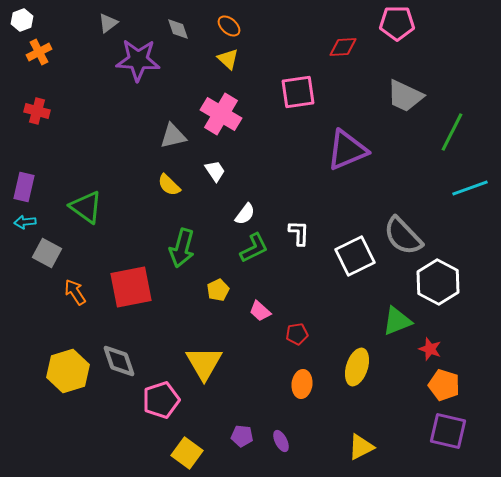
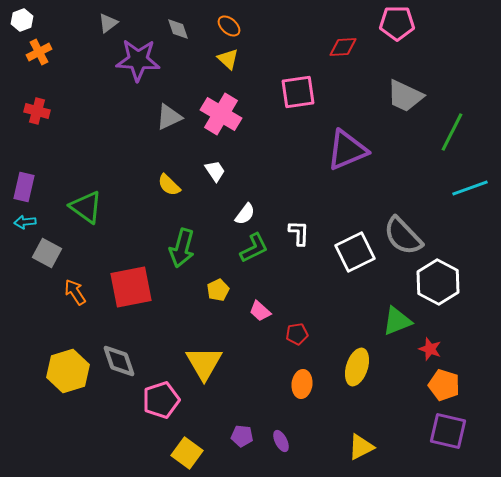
gray triangle at (173, 136): moved 4 px left, 19 px up; rotated 12 degrees counterclockwise
white square at (355, 256): moved 4 px up
